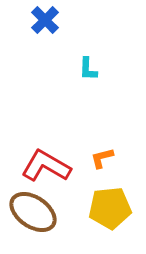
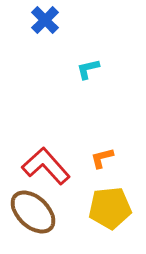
cyan L-shape: rotated 75 degrees clockwise
red L-shape: rotated 18 degrees clockwise
brown ellipse: rotated 9 degrees clockwise
